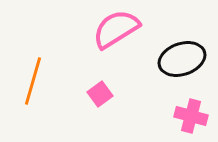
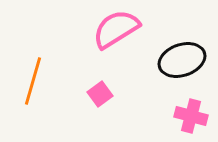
black ellipse: moved 1 px down
